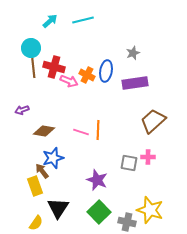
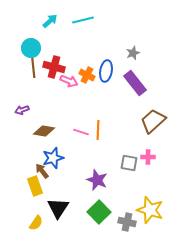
purple rectangle: rotated 60 degrees clockwise
